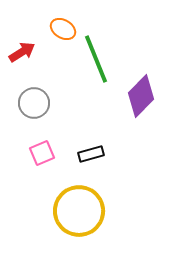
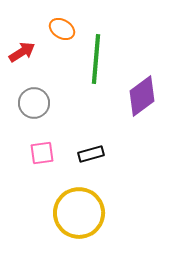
orange ellipse: moved 1 px left
green line: rotated 27 degrees clockwise
purple diamond: moved 1 px right; rotated 9 degrees clockwise
pink square: rotated 15 degrees clockwise
yellow circle: moved 2 px down
